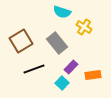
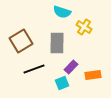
gray rectangle: rotated 40 degrees clockwise
cyan square: rotated 24 degrees clockwise
